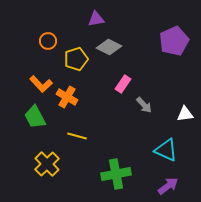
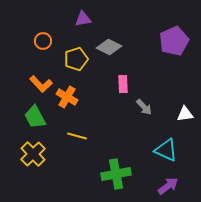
purple triangle: moved 13 px left
orange circle: moved 5 px left
pink rectangle: rotated 36 degrees counterclockwise
gray arrow: moved 2 px down
yellow cross: moved 14 px left, 10 px up
